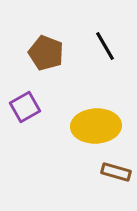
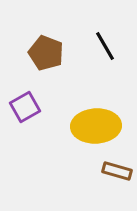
brown rectangle: moved 1 px right, 1 px up
